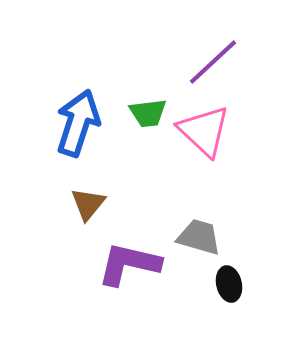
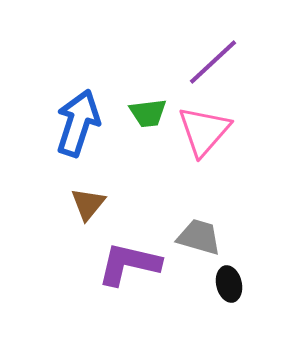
pink triangle: rotated 28 degrees clockwise
